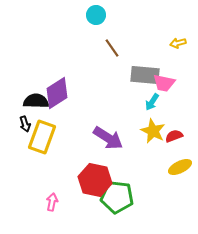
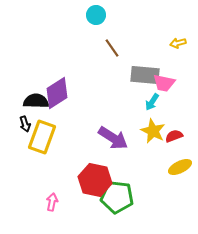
purple arrow: moved 5 px right
